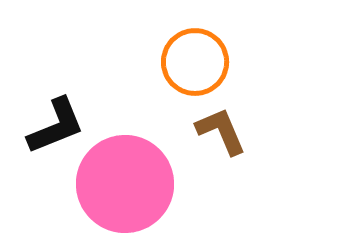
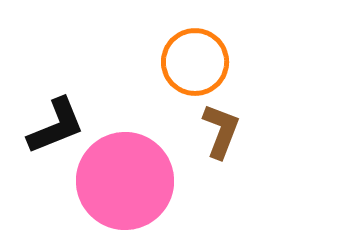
brown L-shape: rotated 44 degrees clockwise
pink circle: moved 3 px up
